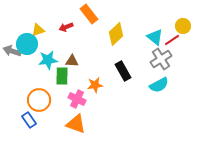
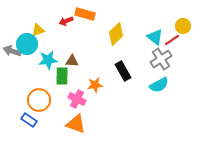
orange rectangle: moved 4 px left; rotated 36 degrees counterclockwise
red arrow: moved 6 px up
blue rectangle: rotated 21 degrees counterclockwise
